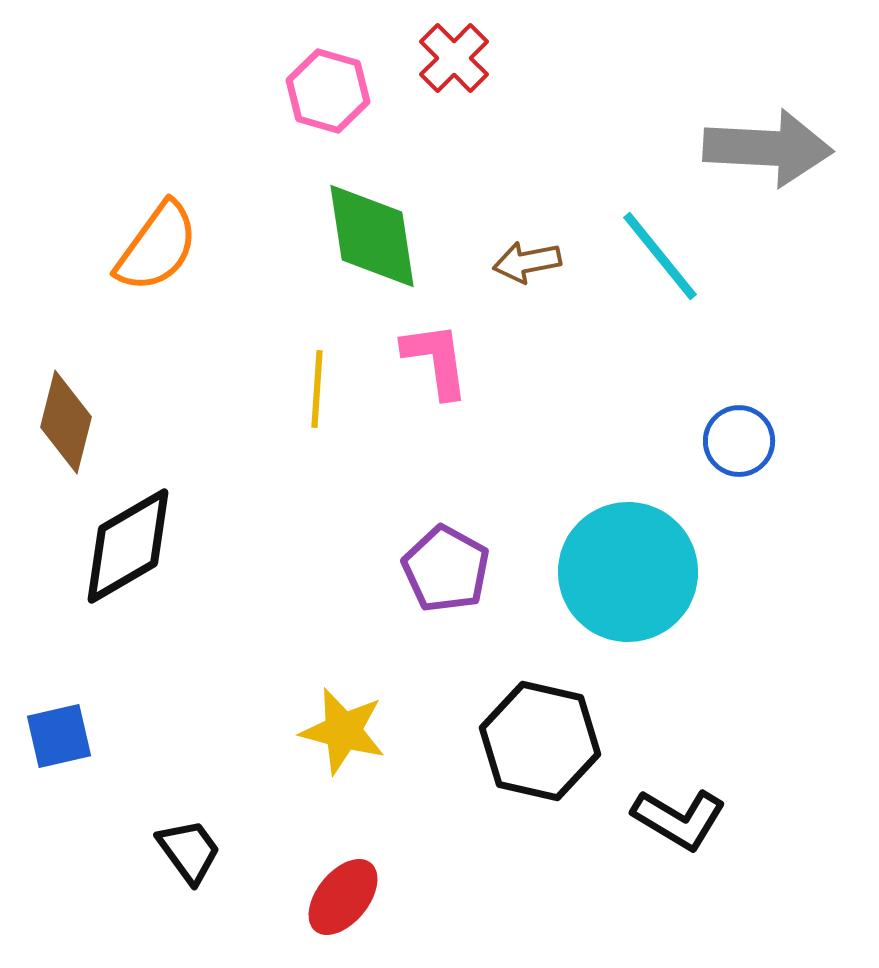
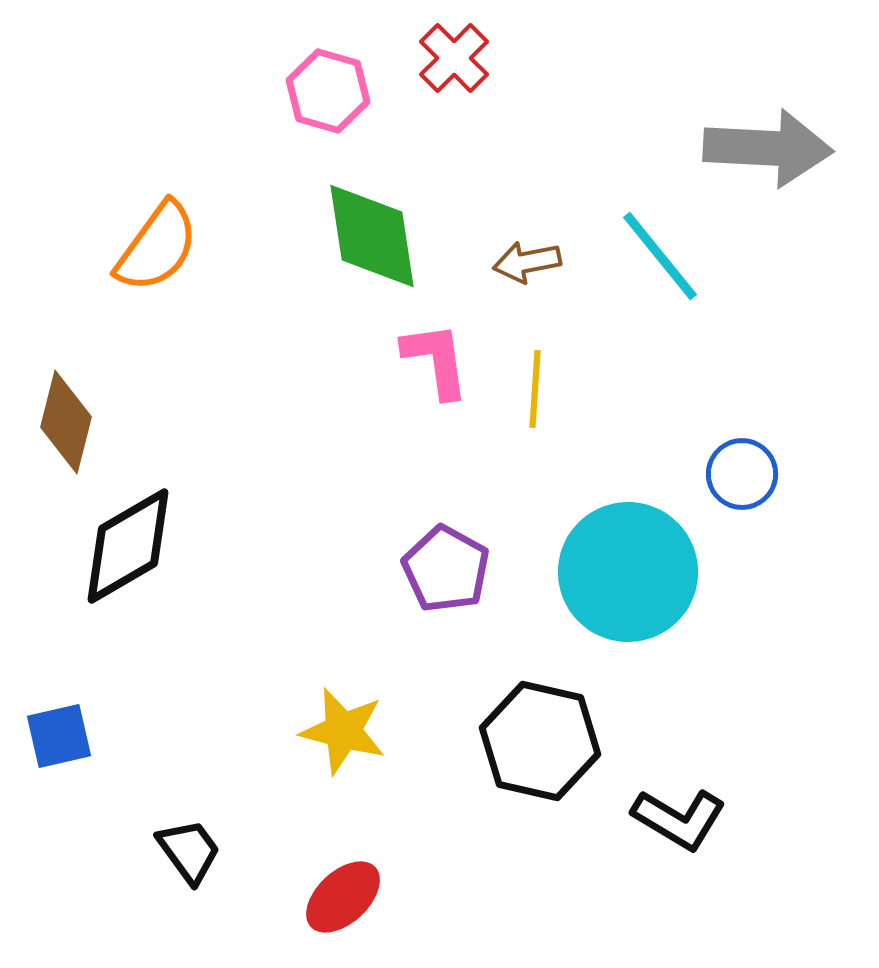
yellow line: moved 218 px right
blue circle: moved 3 px right, 33 px down
red ellipse: rotated 8 degrees clockwise
